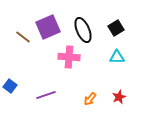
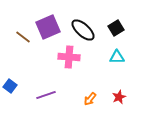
black ellipse: rotated 25 degrees counterclockwise
